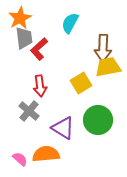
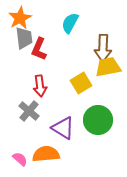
red L-shape: rotated 25 degrees counterclockwise
